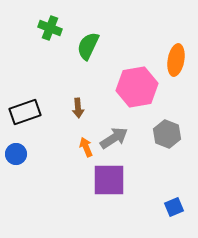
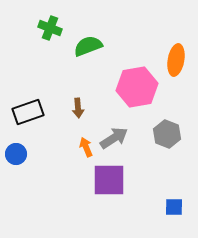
green semicircle: rotated 44 degrees clockwise
black rectangle: moved 3 px right
blue square: rotated 24 degrees clockwise
